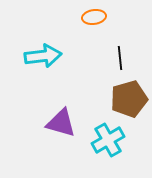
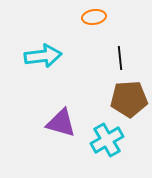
brown pentagon: rotated 12 degrees clockwise
cyan cross: moved 1 px left
